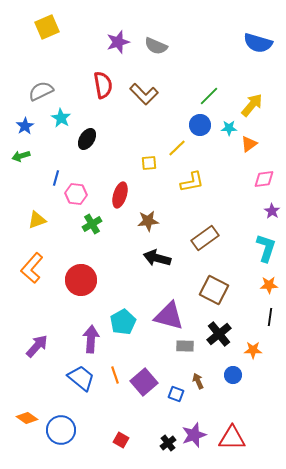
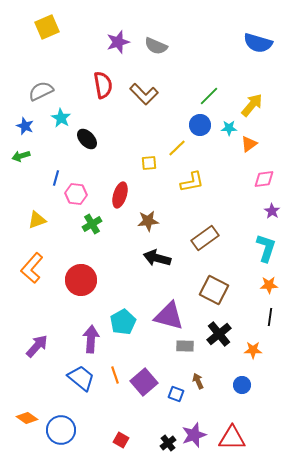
blue star at (25, 126): rotated 18 degrees counterclockwise
black ellipse at (87, 139): rotated 75 degrees counterclockwise
blue circle at (233, 375): moved 9 px right, 10 px down
